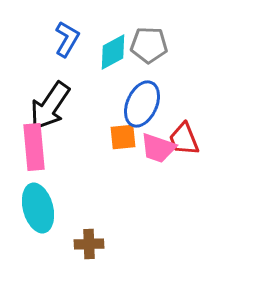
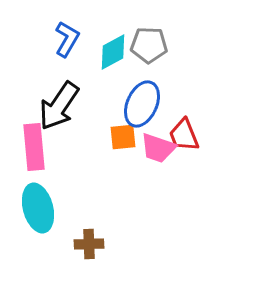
black arrow: moved 9 px right
red trapezoid: moved 4 px up
